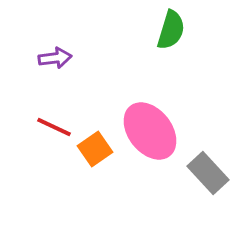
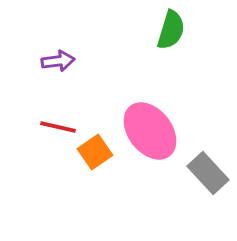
purple arrow: moved 3 px right, 3 px down
red line: moved 4 px right; rotated 12 degrees counterclockwise
orange square: moved 3 px down
